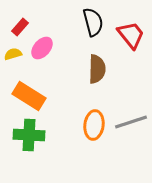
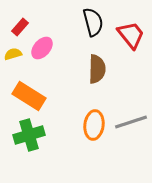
green cross: rotated 20 degrees counterclockwise
